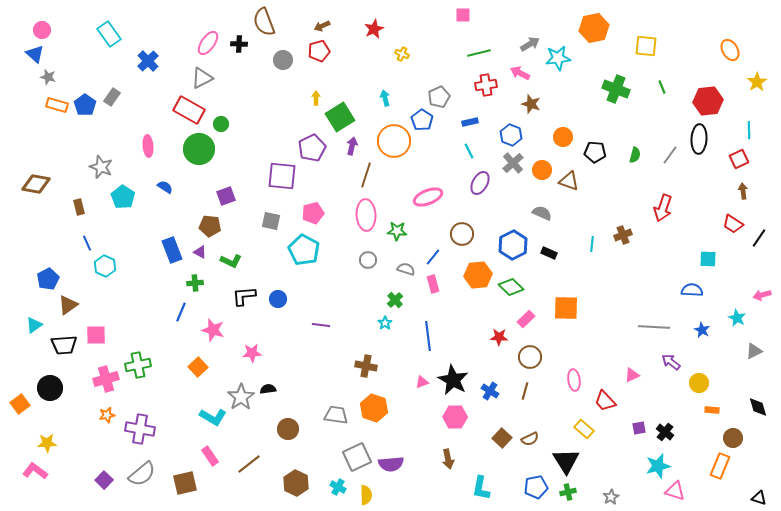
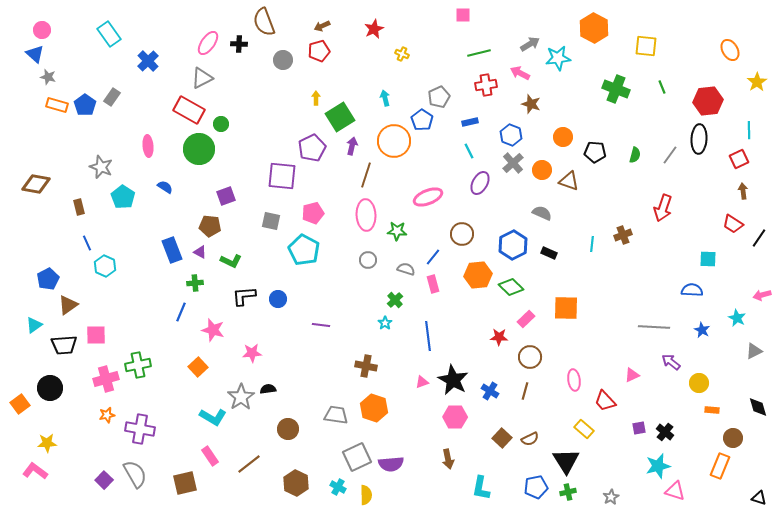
orange hexagon at (594, 28): rotated 20 degrees counterclockwise
gray semicircle at (142, 474): moved 7 px left; rotated 80 degrees counterclockwise
